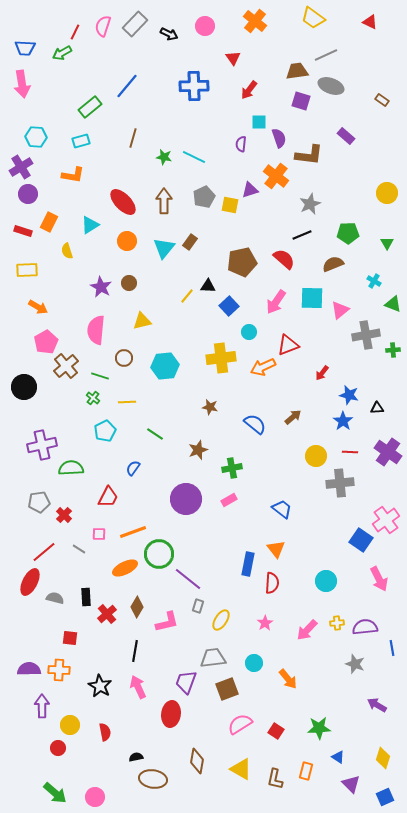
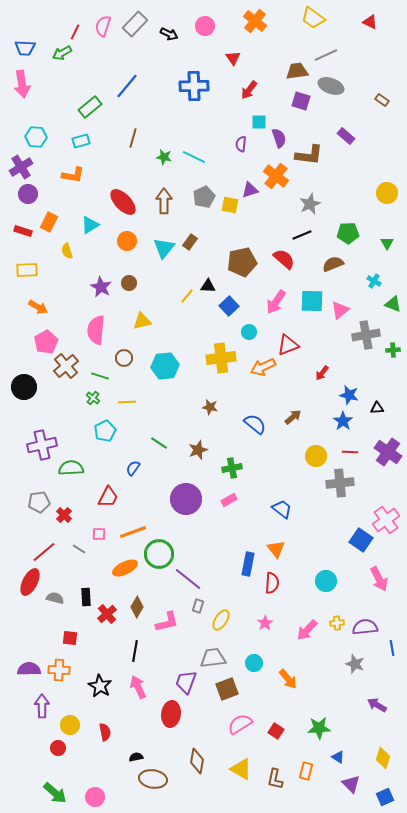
cyan square at (312, 298): moved 3 px down
green line at (155, 434): moved 4 px right, 9 px down
